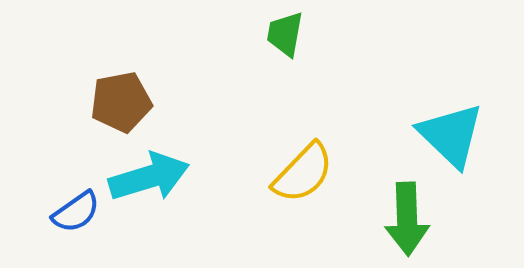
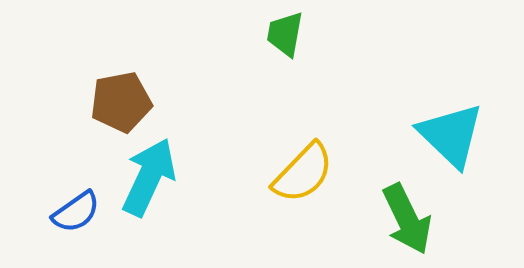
cyan arrow: rotated 48 degrees counterclockwise
green arrow: rotated 24 degrees counterclockwise
